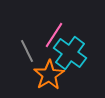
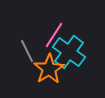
cyan cross: moved 1 px left, 1 px up
orange star: moved 6 px up
